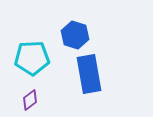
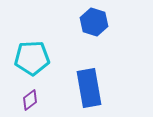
blue hexagon: moved 19 px right, 13 px up
blue rectangle: moved 14 px down
